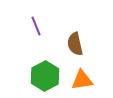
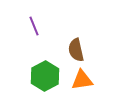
purple line: moved 2 px left
brown semicircle: moved 1 px right, 6 px down
